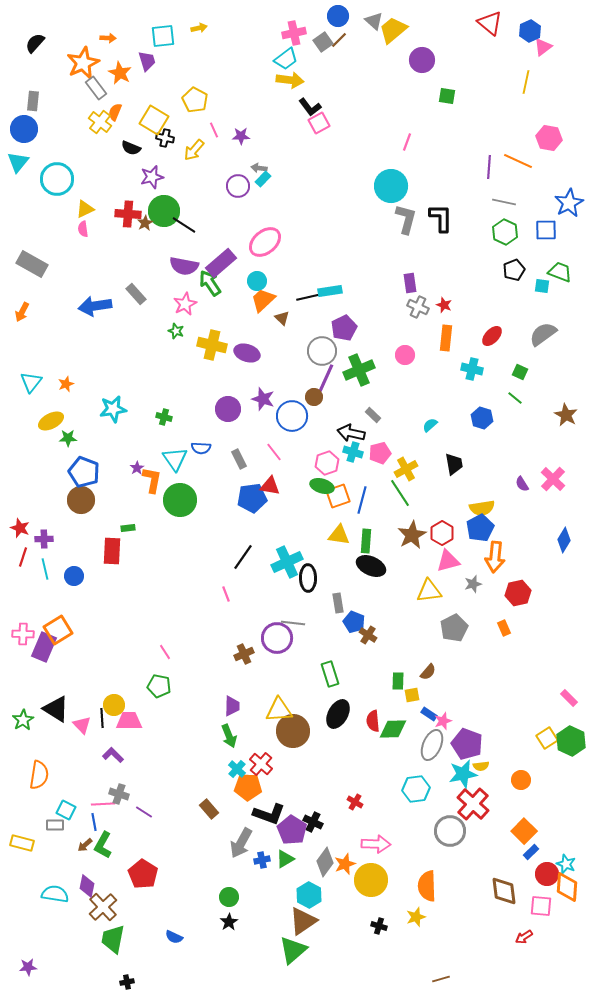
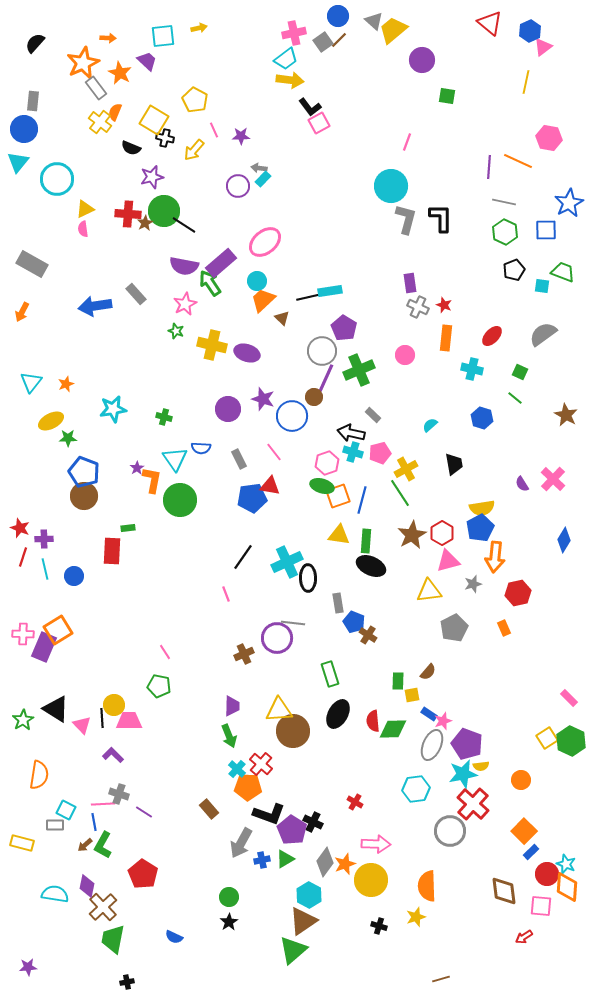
purple trapezoid at (147, 61): rotated 30 degrees counterclockwise
green trapezoid at (560, 272): moved 3 px right
purple pentagon at (344, 328): rotated 15 degrees counterclockwise
brown circle at (81, 500): moved 3 px right, 4 px up
